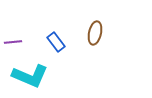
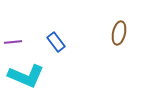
brown ellipse: moved 24 px right
cyan L-shape: moved 4 px left
